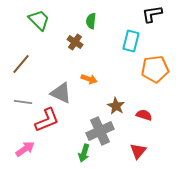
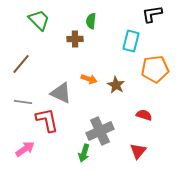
brown cross: moved 3 px up; rotated 35 degrees counterclockwise
brown star: moved 21 px up
red L-shape: rotated 80 degrees counterclockwise
